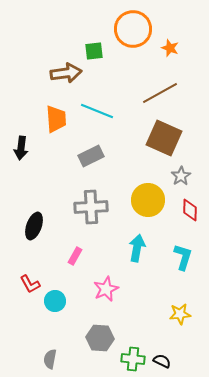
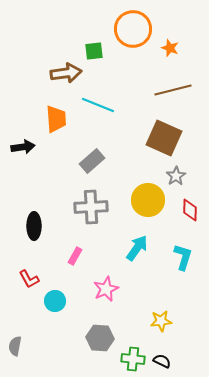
brown line: moved 13 px right, 3 px up; rotated 15 degrees clockwise
cyan line: moved 1 px right, 6 px up
black arrow: moved 2 px right, 1 px up; rotated 105 degrees counterclockwise
gray rectangle: moved 1 px right, 5 px down; rotated 15 degrees counterclockwise
gray star: moved 5 px left
black ellipse: rotated 20 degrees counterclockwise
cyan arrow: rotated 24 degrees clockwise
red L-shape: moved 1 px left, 5 px up
yellow star: moved 19 px left, 7 px down
gray semicircle: moved 35 px left, 13 px up
